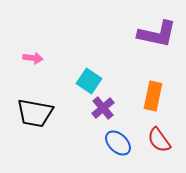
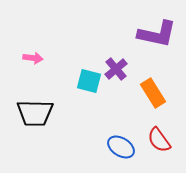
cyan square: rotated 20 degrees counterclockwise
orange rectangle: moved 3 px up; rotated 44 degrees counterclockwise
purple cross: moved 13 px right, 39 px up
black trapezoid: rotated 9 degrees counterclockwise
blue ellipse: moved 3 px right, 4 px down; rotated 12 degrees counterclockwise
